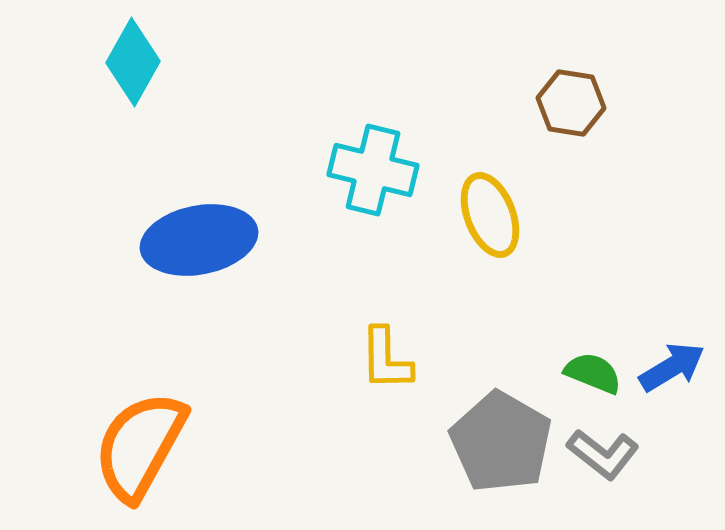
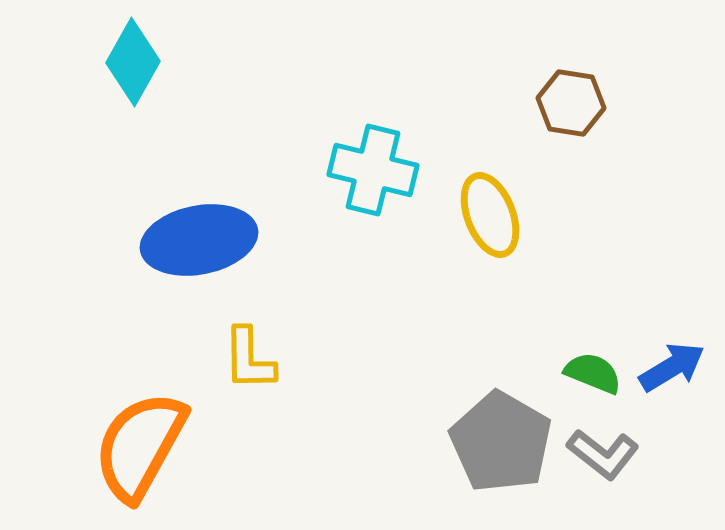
yellow L-shape: moved 137 px left
